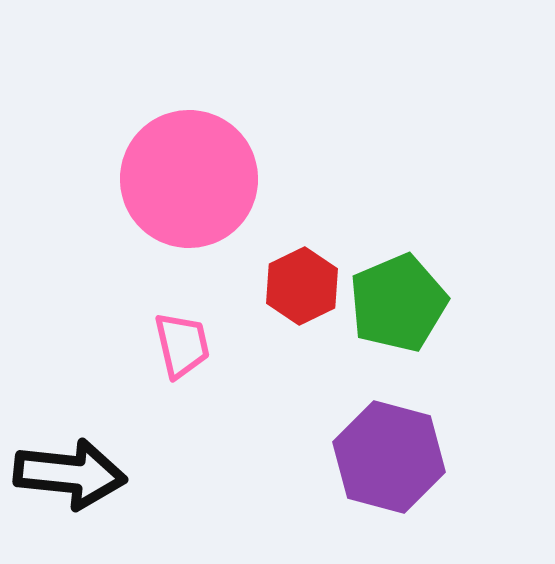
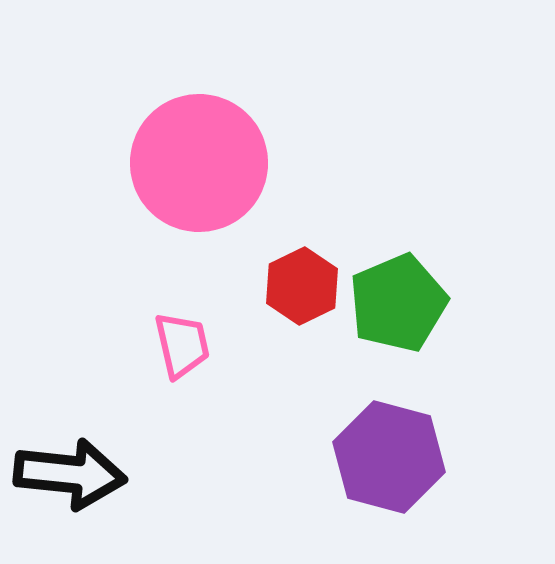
pink circle: moved 10 px right, 16 px up
